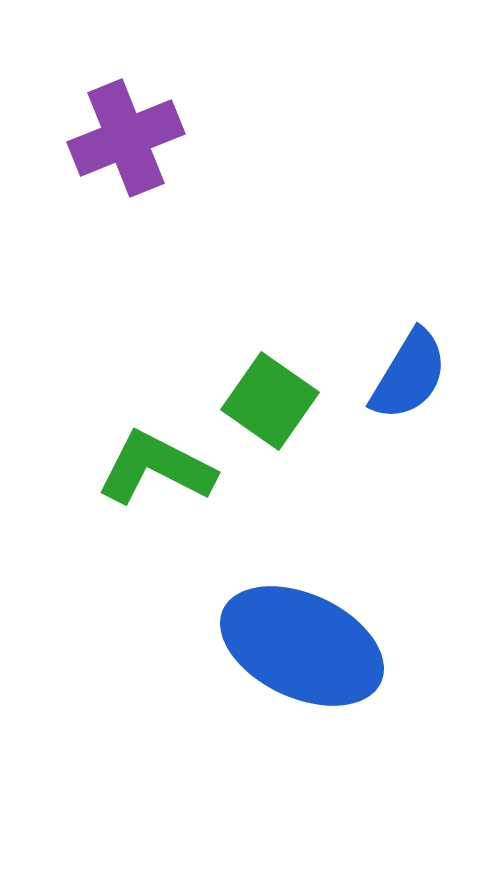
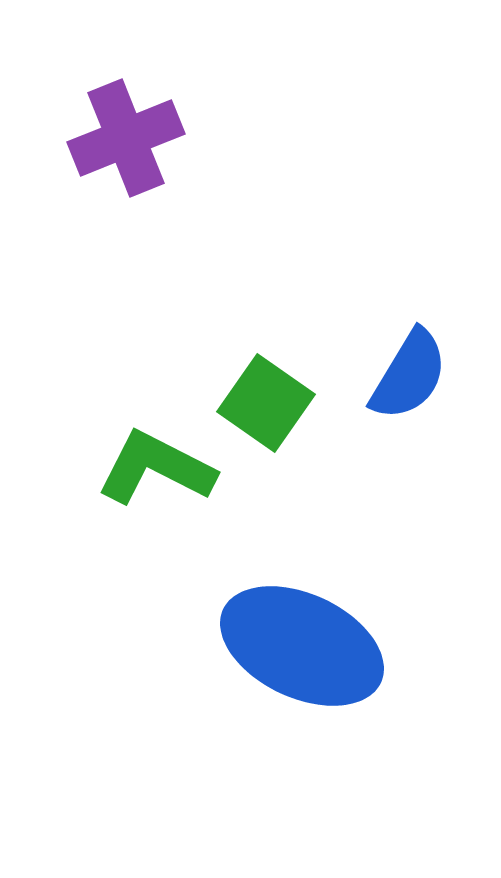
green square: moved 4 px left, 2 px down
